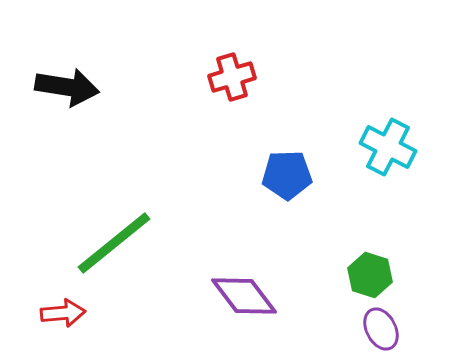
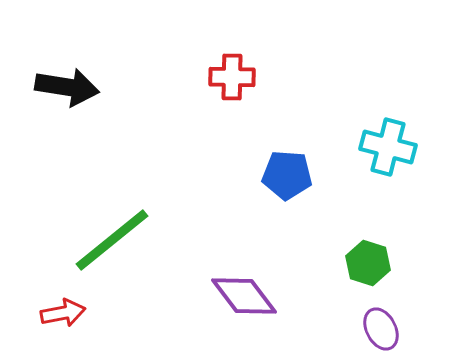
red cross: rotated 18 degrees clockwise
cyan cross: rotated 12 degrees counterclockwise
blue pentagon: rotated 6 degrees clockwise
green line: moved 2 px left, 3 px up
green hexagon: moved 2 px left, 12 px up
red arrow: rotated 6 degrees counterclockwise
